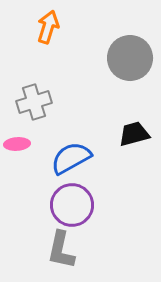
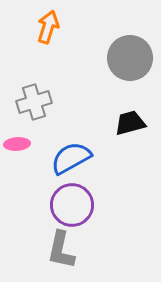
black trapezoid: moved 4 px left, 11 px up
